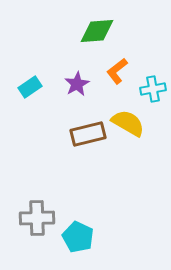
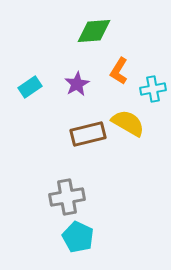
green diamond: moved 3 px left
orange L-shape: moved 2 px right; rotated 20 degrees counterclockwise
gray cross: moved 30 px right, 21 px up; rotated 8 degrees counterclockwise
